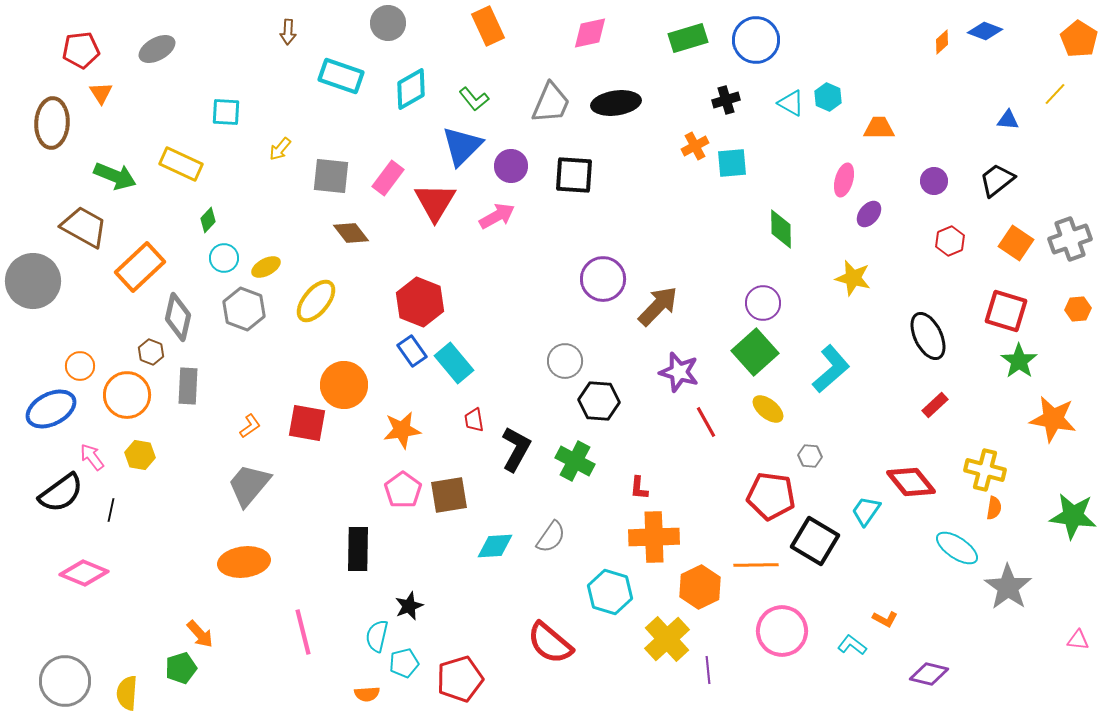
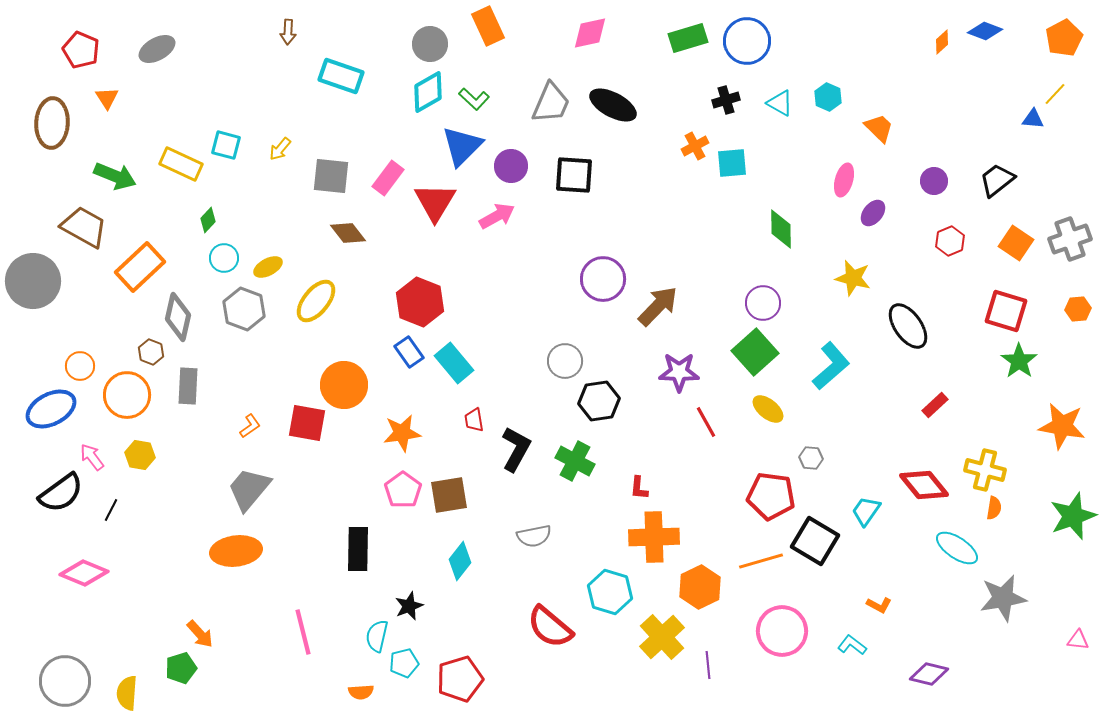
gray circle at (388, 23): moved 42 px right, 21 px down
orange pentagon at (1079, 39): moved 15 px left, 1 px up; rotated 12 degrees clockwise
blue circle at (756, 40): moved 9 px left, 1 px down
red pentagon at (81, 50): rotated 30 degrees clockwise
cyan diamond at (411, 89): moved 17 px right, 3 px down
orange triangle at (101, 93): moved 6 px right, 5 px down
green L-shape at (474, 99): rotated 8 degrees counterclockwise
black ellipse at (616, 103): moved 3 px left, 2 px down; rotated 36 degrees clockwise
cyan triangle at (791, 103): moved 11 px left
cyan square at (226, 112): moved 33 px down; rotated 12 degrees clockwise
blue triangle at (1008, 120): moved 25 px right, 1 px up
orange trapezoid at (879, 128): rotated 44 degrees clockwise
purple ellipse at (869, 214): moved 4 px right, 1 px up
brown diamond at (351, 233): moved 3 px left
yellow ellipse at (266, 267): moved 2 px right
black ellipse at (928, 336): moved 20 px left, 10 px up; rotated 9 degrees counterclockwise
blue rectangle at (412, 351): moved 3 px left, 1 px down
cyan L-shape at (831, 369): moved 3 px up
purple star at (679, 372): rotated 15 degrees counterclockwise
black hexagon at (599, 401): rotated 12 degrees counterclockwise
orange star at (1053, 419): moved 9 px right, 7 px down
orange star at (402, 430): moved 3 px down
gray hexagon at (810, 456): moved 1 px right, 2 px down
red diamond at (911, 482): moved 13 px right, 3 px down
gray trapezoid at (249, 485): moved 4 px down
black line at (111, 510): rotated 15 degrees clockwise
green star at (1073, 516): rotated 27 degrees counterclockwise
gray semicircle at (551, 537): moved 17 px left, 1 px up; rotated 44 degrees clockwise
cyan diamond at (495, 546): moved 35 px left, 15 px down; rotated 48 degrees counterclockwise
orange ellipse at (244, 562): moved 8 px left, 11 px up
orange line at (756, 565): moved 5 px right, 4 px up; rotated 15 degrees counterclockwise
gray star at (1008, 587): moved 5 px left, 11 px down; rotated 27 degrees clockwise
orange L-shape at (885, 619): moved 6 px left, 14 px up
yellow cross at (667, 639): moved 5 px left, 2 px up
red semicircle at (550, 643): moved 16 px up
purple line at (708, 670): moved 5 px up
orange semicircle at (367, 694): moved 6 px left, 2 px up
